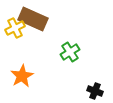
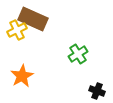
yellow cross: moved 2 px right, 2 px down
green cross: moved 8 px right, 2 px down
black cross: moved 2 px right
